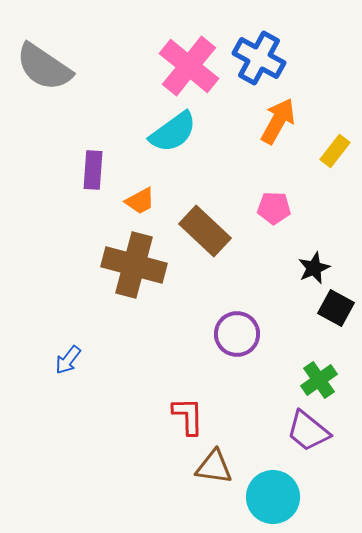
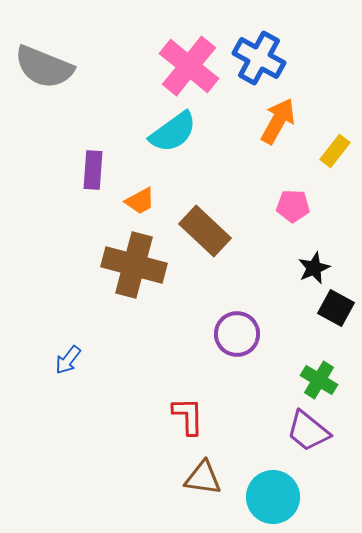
gray semicircle: rotated 12 degrees counterclockwise
pink pentagon: moved 19 px right, 2 px up
green cross: rotated 24 degrees counterclockwise
brown triangle: moved 11 px left, 11 px down
